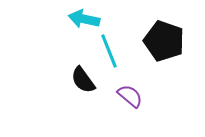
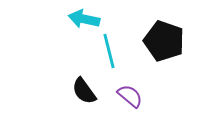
cyan line: rotated 8 degrees clockwise
black semicircle: moved 1 px right, 11 px down
